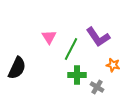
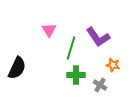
pink triangle: moved 7 px up
green line: moved 1 px up; rotated 10 degrees counterclockwise
green cross: moved 1 px left
gray cross: moved 3 px right, 2 px up
